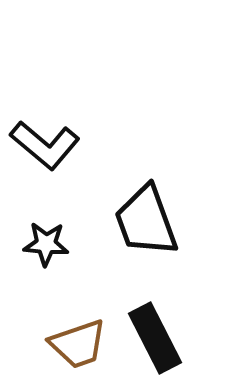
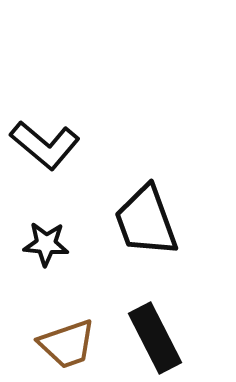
brown trapezoid: moved 11 px left
